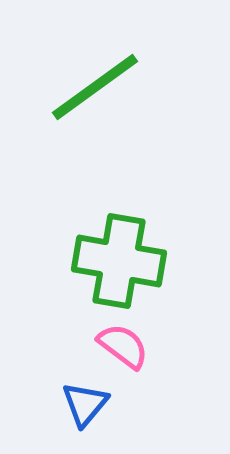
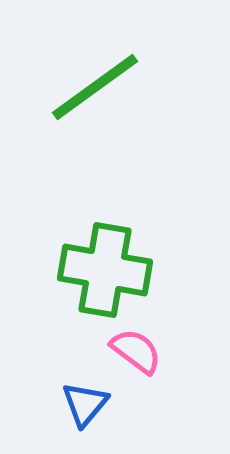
green cross: moved 14 px left, 9 px down
pink semicircle: moved 13 px right, 5 px down
